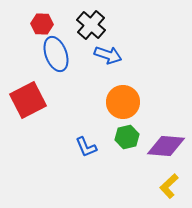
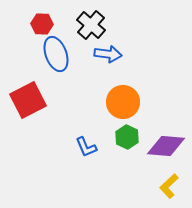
blue arrow: moved 1 px up; rotated 12 degrees counterclockwise
green hexagon: rotated 20 degrees counterclockwise
